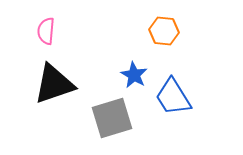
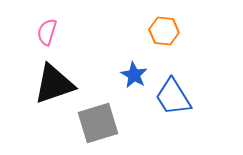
pink semicircle: moved 1 px right, 1 px down; rotated 12 degrees clockwise
gray square: moved 14 px left, 5 px down
